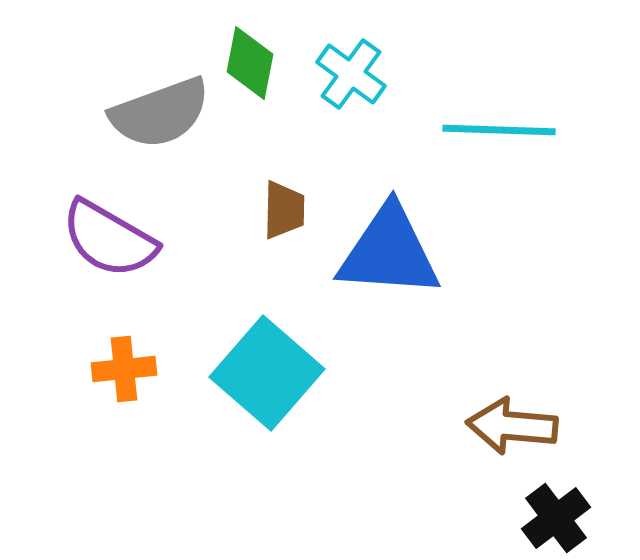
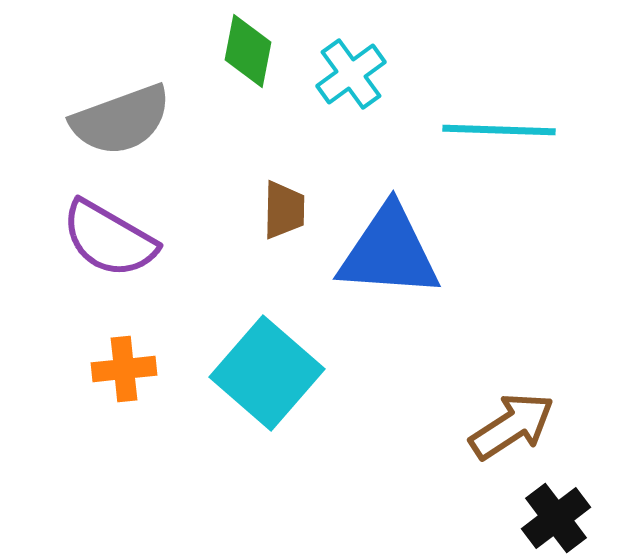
green diamond: moved 2 px left, 12 px up
cyan cross: rotated 18 degrees clockwise
gray semicircle: moved 39 px left, 7 px down
brown arrow: rotated 142 degrees clockwise
